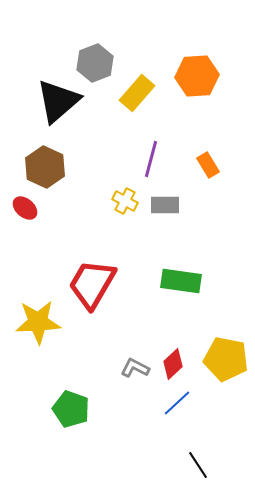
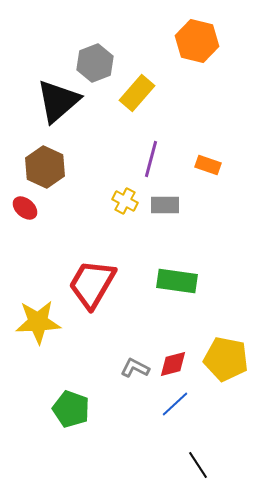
orange hexagon: moved 35 px up; rotated 18 degrees clockwise
orange rectangle: rotated 40 degrees counterclockwise
green rectangle: moved 4 px left
red diamond: rotated 28 degrees clockwise
blue line: moved 2 px left, 1 px down
